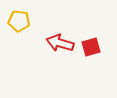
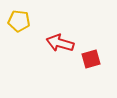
red square: moved 12 px down
